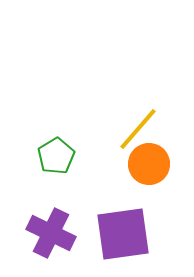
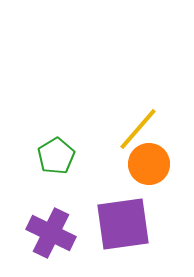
purple square: moved 10 px up
